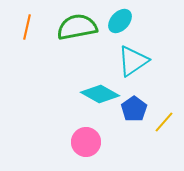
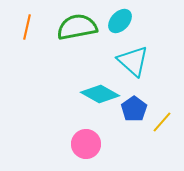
cyan triangle: rotated 44 degrees counterclockwise
yellow line: moved 2 px left
pink circle: moved 2 px down
